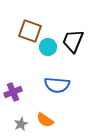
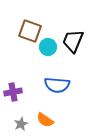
purple cross: rotated 12 degrees clockwise
